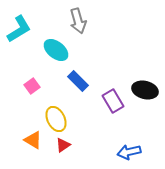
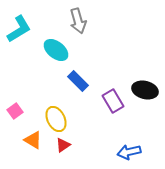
pink square: moved 17 px left, 25 px down
